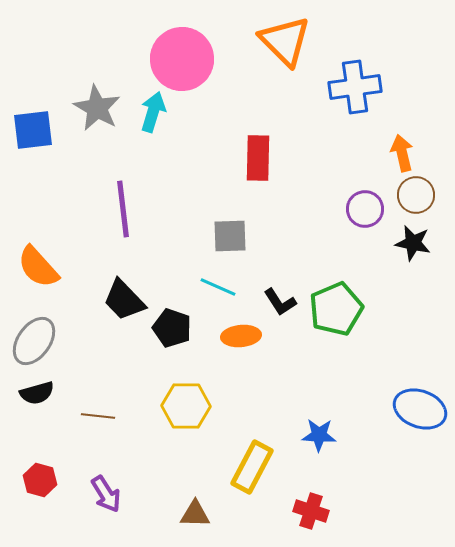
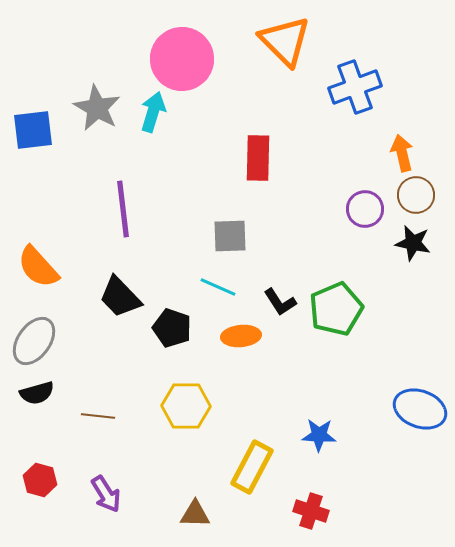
blue cross: rotated 12 degrees counterclockwise
black trapezoid: moved 4 px left, 3 px up
